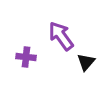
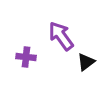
black triangle: rotated 12 degrees clockwise
